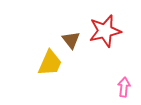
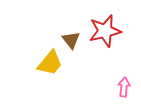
yellow trapezoid: rotated 16 degrees clockwise
